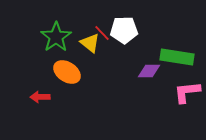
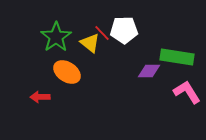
pink L-shape: rotated 64 degrees clockwise
